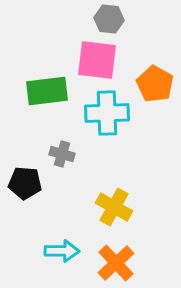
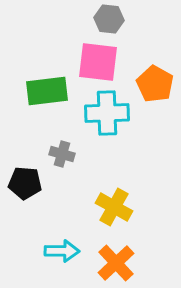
pink square: moved 1 px right, 2 px down
